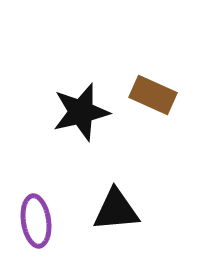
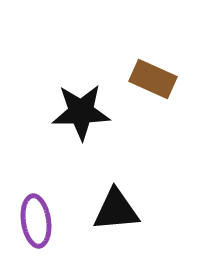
brown rectangle: moved 16 px up
black star: rotated 12 degrees clockwise
